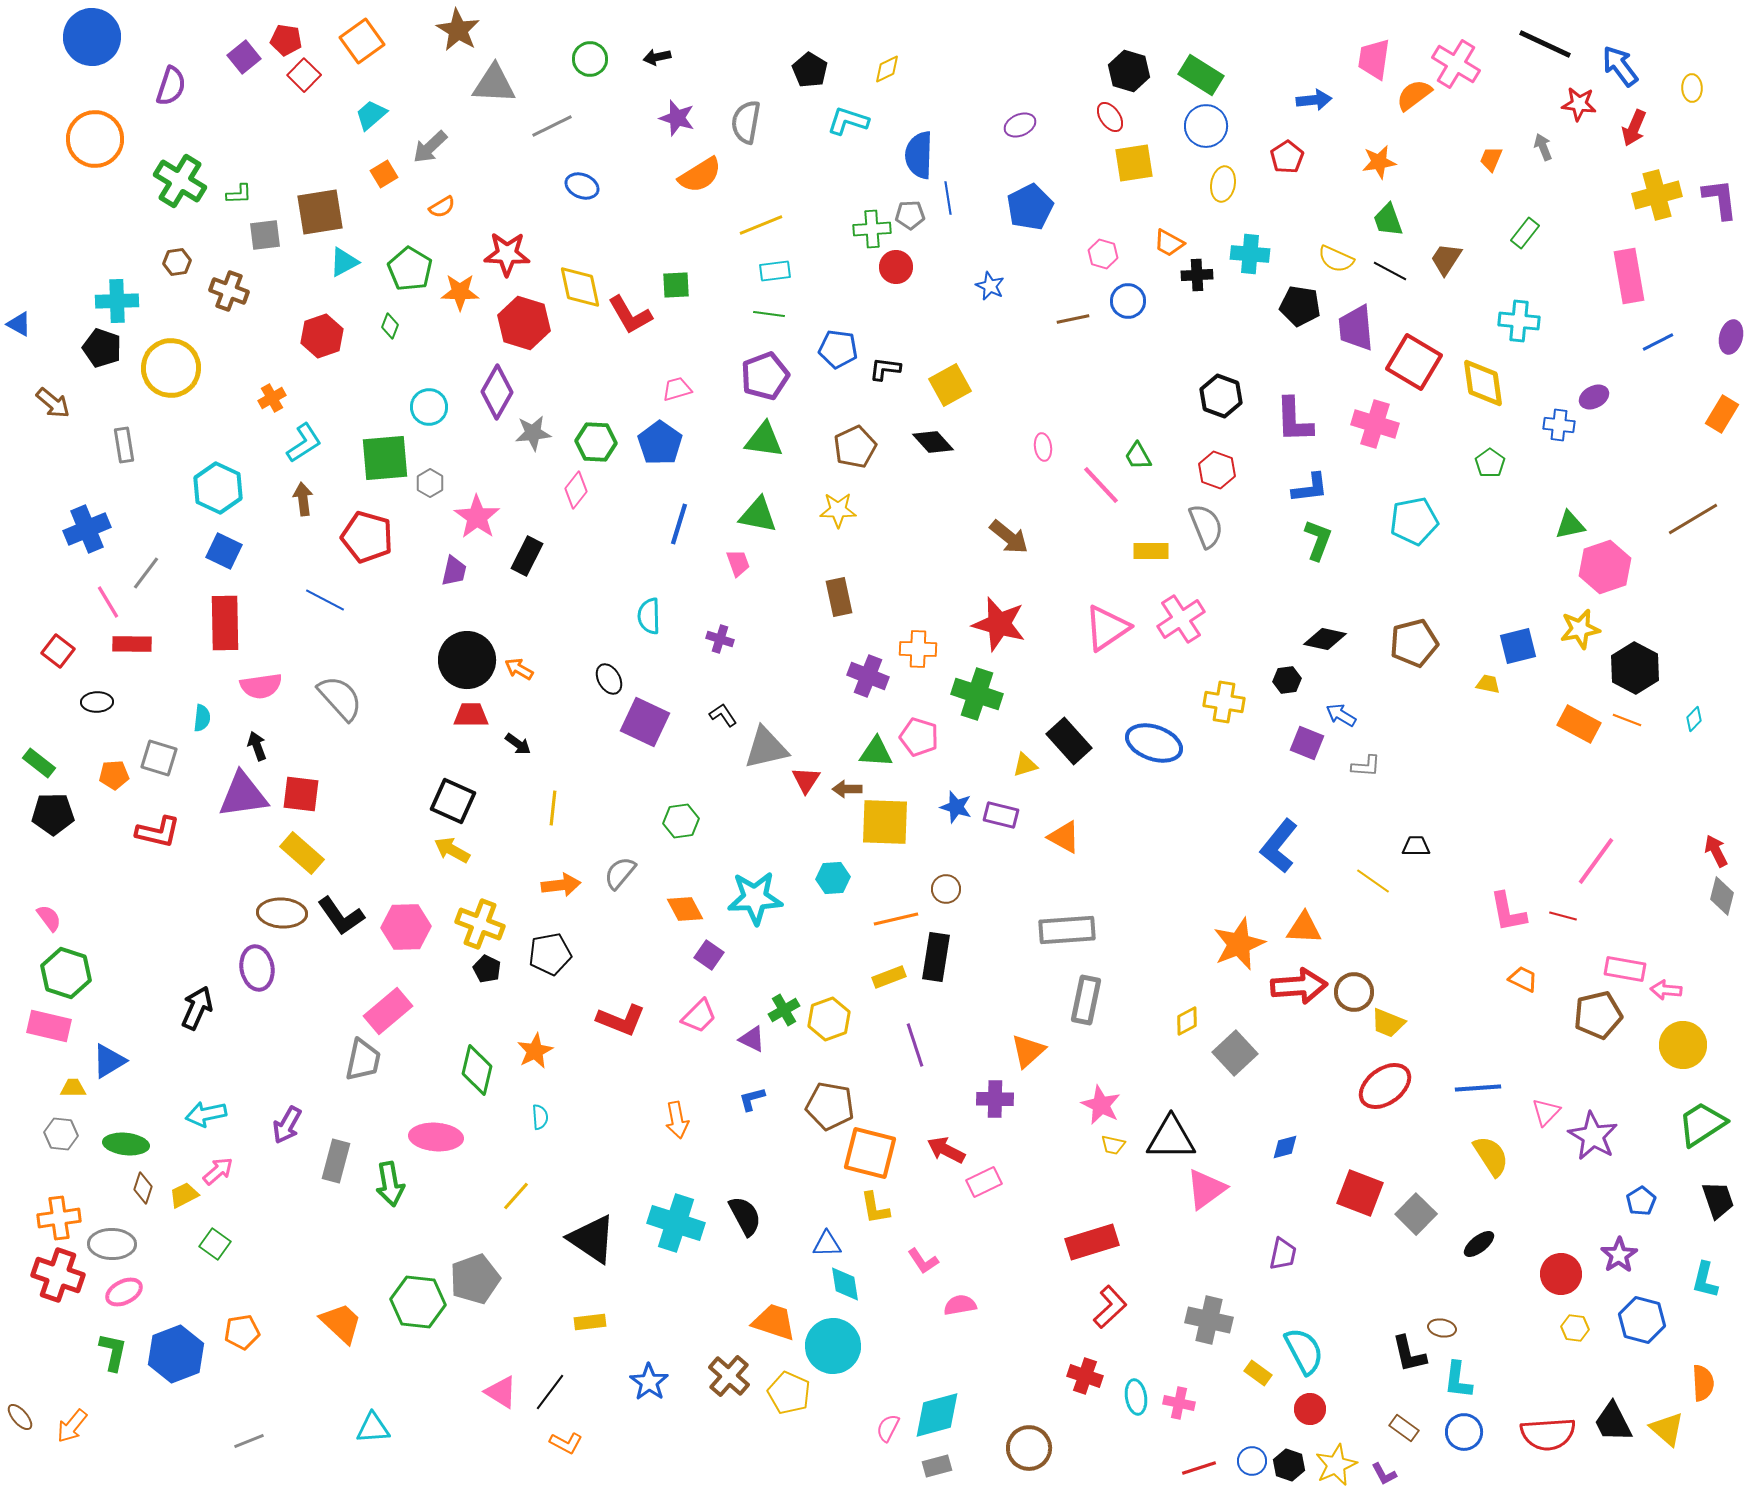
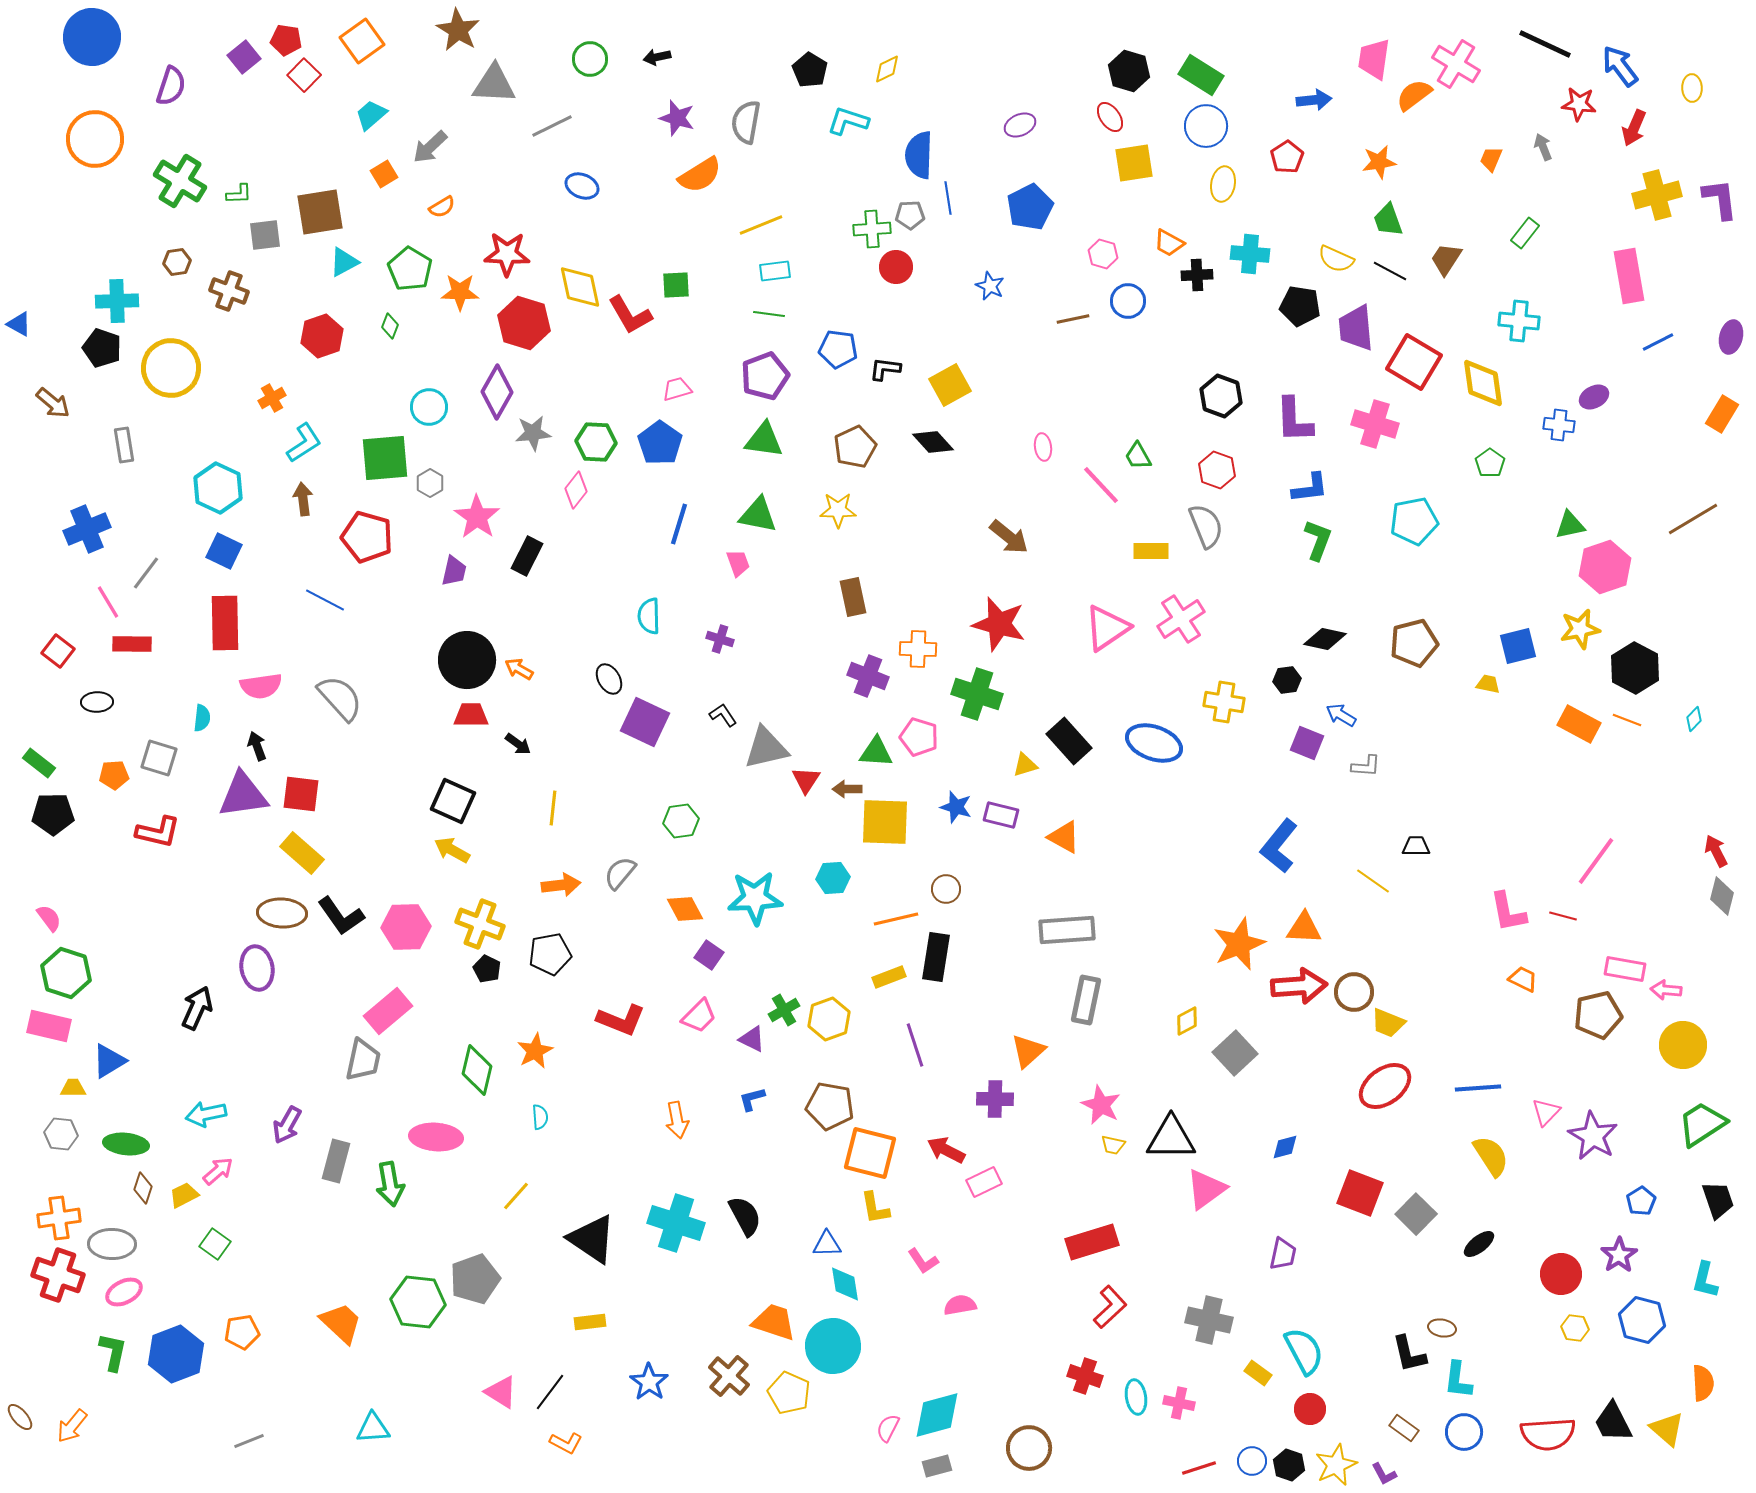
brown rectangle at (839, 597): moved 14 px right
